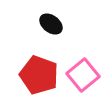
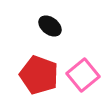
black ellipse: moved 1 px left, 2 px down
